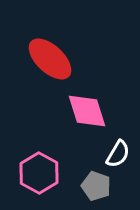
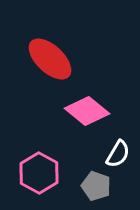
pink diamond: rotated 33 degrees counterclockwise
